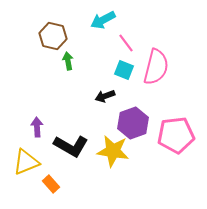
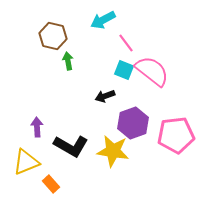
pink semicircle: moved 4 px left, 4 px down; rotated 66 degrees counterclockwise
